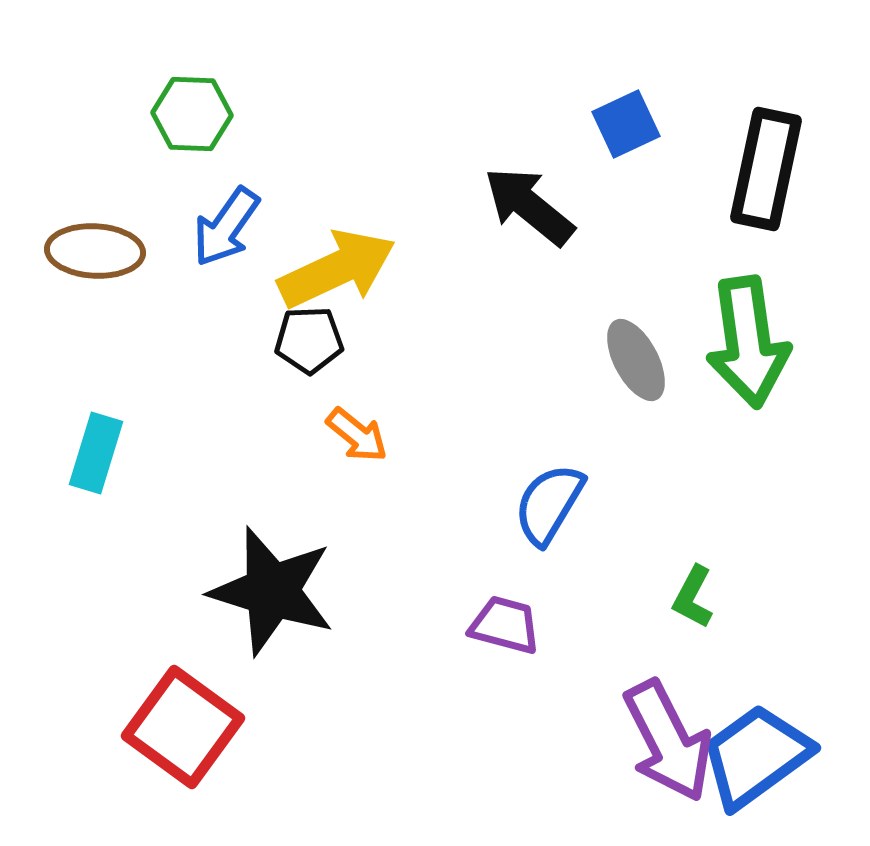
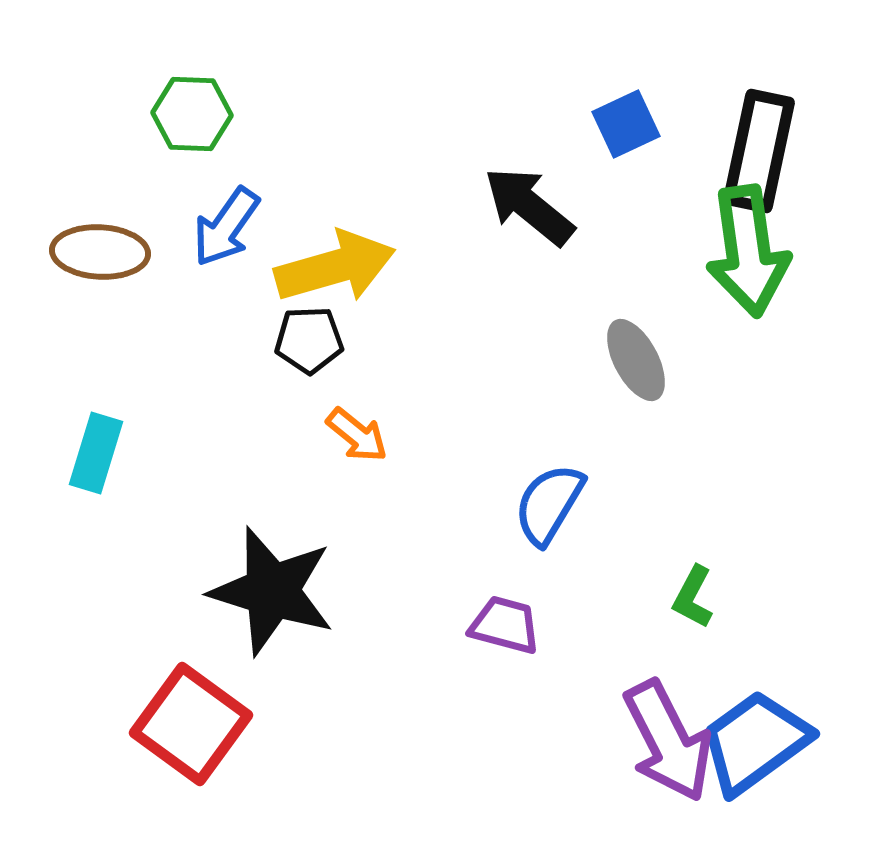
black rectangle: moved 7 px left, 18 px up
brown ellipse: moved 5 px right, 1 px down
yellow arrow: moved 2 px left, 2 px up; rotated 9 degrees clockwise
green arrow: moved 91 px up
red square: moved 8 px right, 3 px up
blue trapezoid: moved 1 px left, 14 px up
